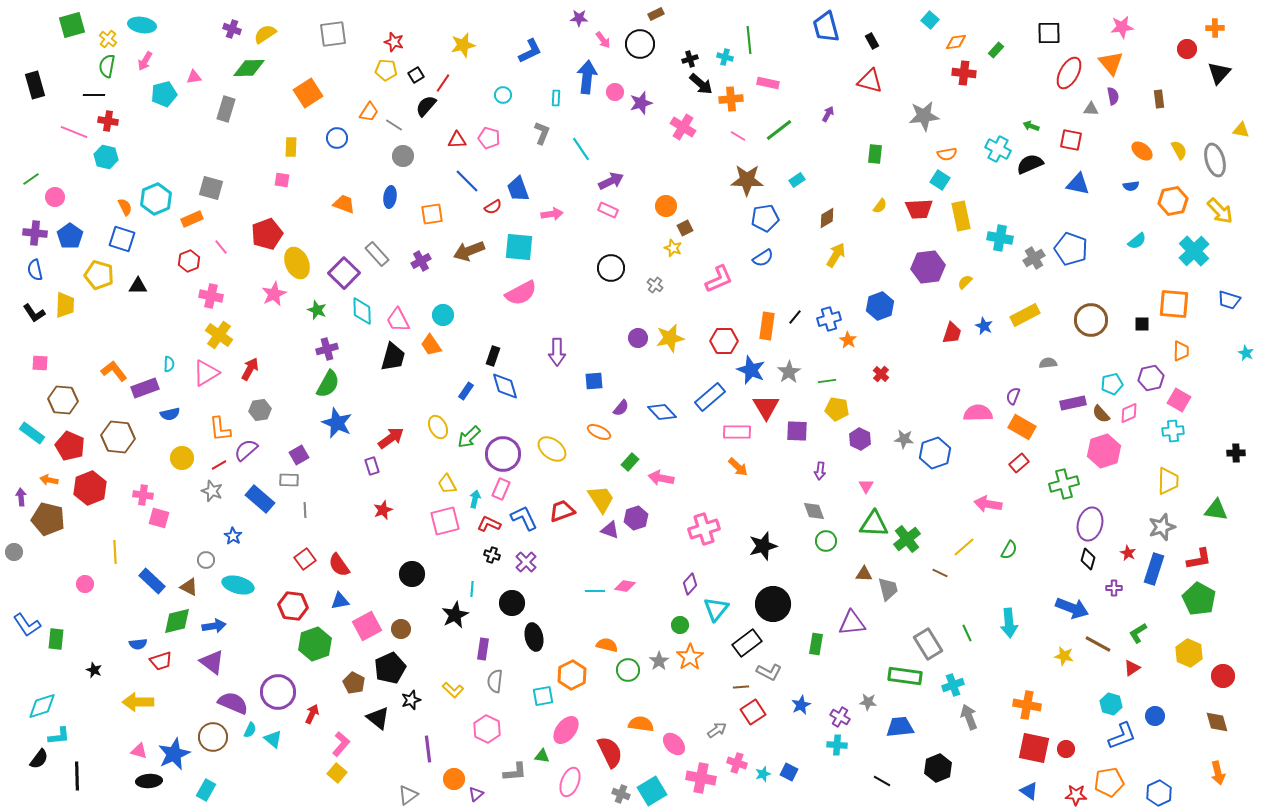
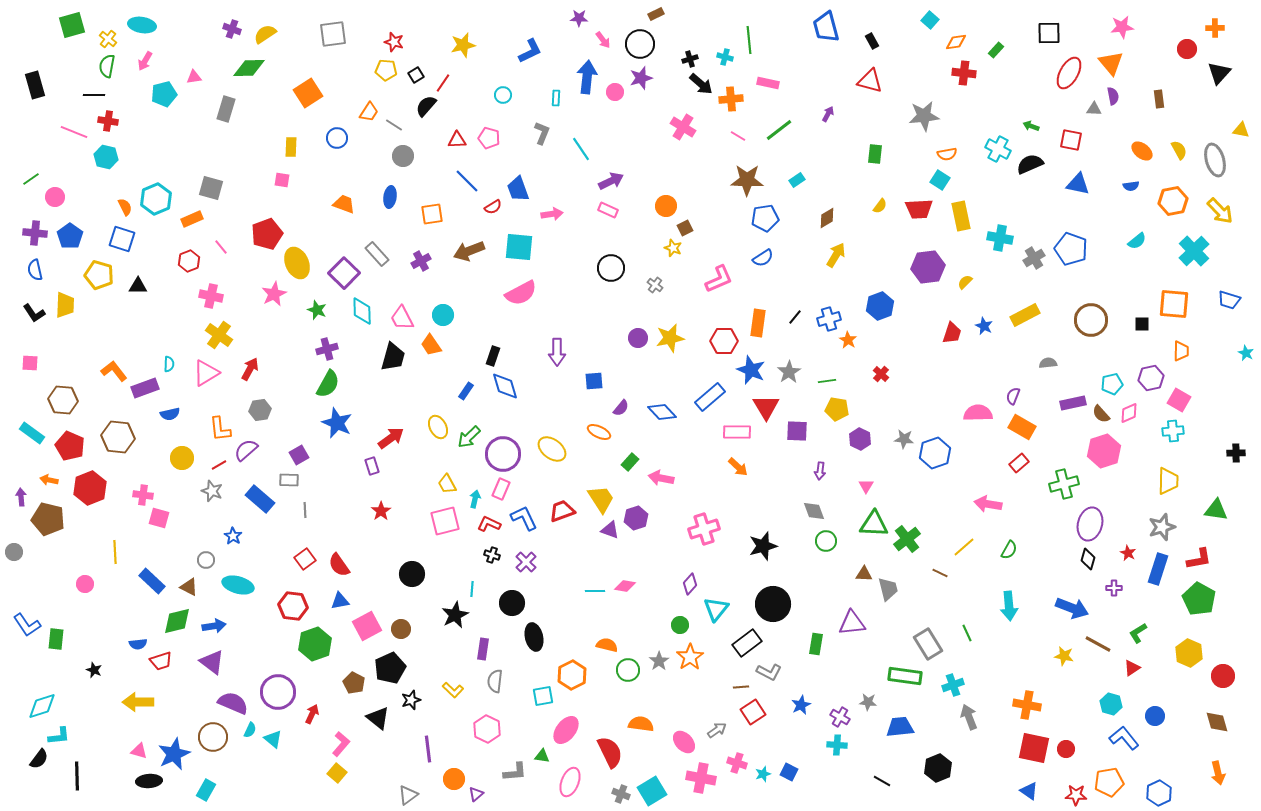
purple star at (641, 103): moved 25 px up
gray triangle at (1091, 109): moved 3 px right
pink trapezoid at (398, 320): moved 4 px right, 2 px up
orange rectangle at (767, 326): moved 9 px left, 3 px up
pink square at (40, 363): moved 10 px left
red star at (383, 510): moved 2 px left, 1 px down; rotated 12 degrees counterclockwise
blue rectangle at (1154, 569): moved 4 px right
cyan arrow at (1009, 623): moved 17 px up
blue L-shape at (1122, 736): moved 2 px right, 2 px down; rotated 108 degrees counterclockwise
pink ellipse at (674, 744): moved 10 px right, 2 px up
